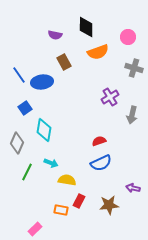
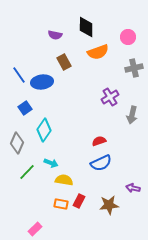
gray cross: rotated 30 degrees counterclockwise
cyan diamond: rotated 25 degrees clockwise
green line: rotated 18 degrees clockwise
yellow semicircle: moved 3 px left
orange rectangle: moved 6 px up
